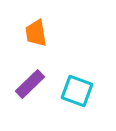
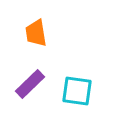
cyan square: rotated 12 degrees counterclockwise
